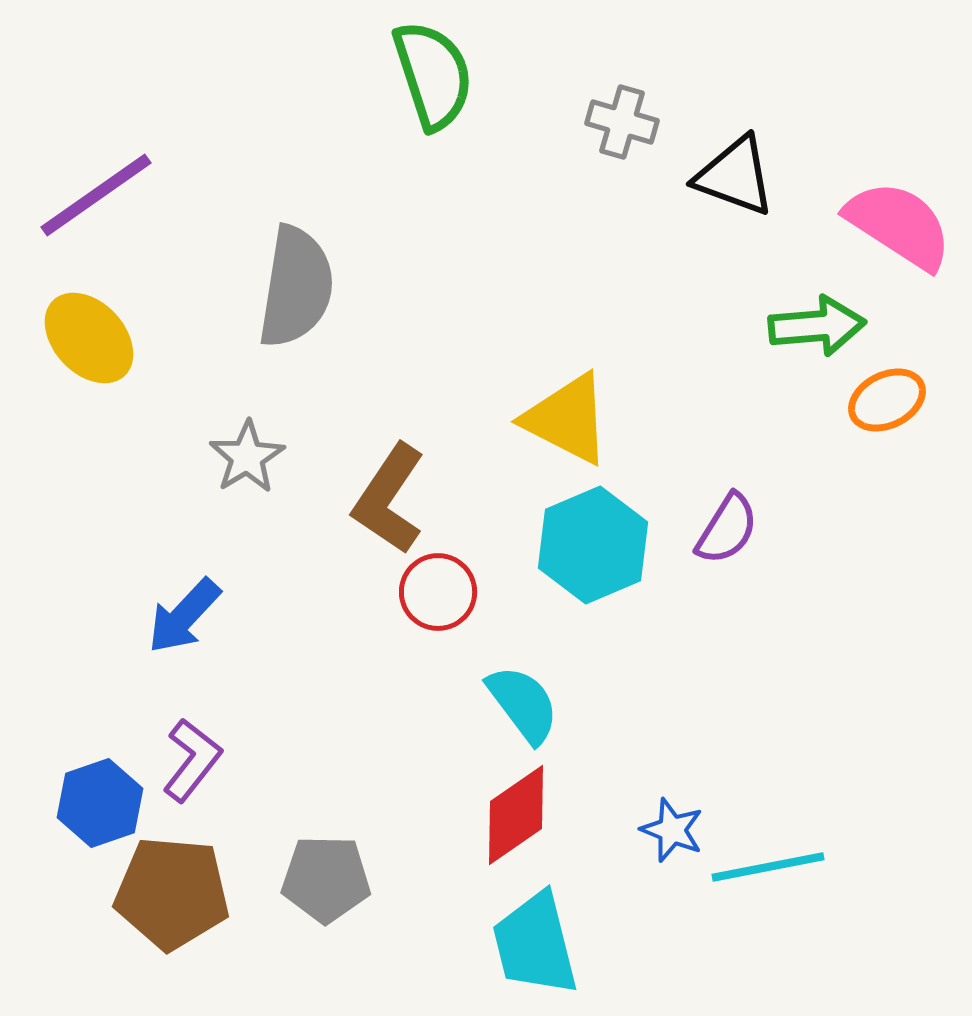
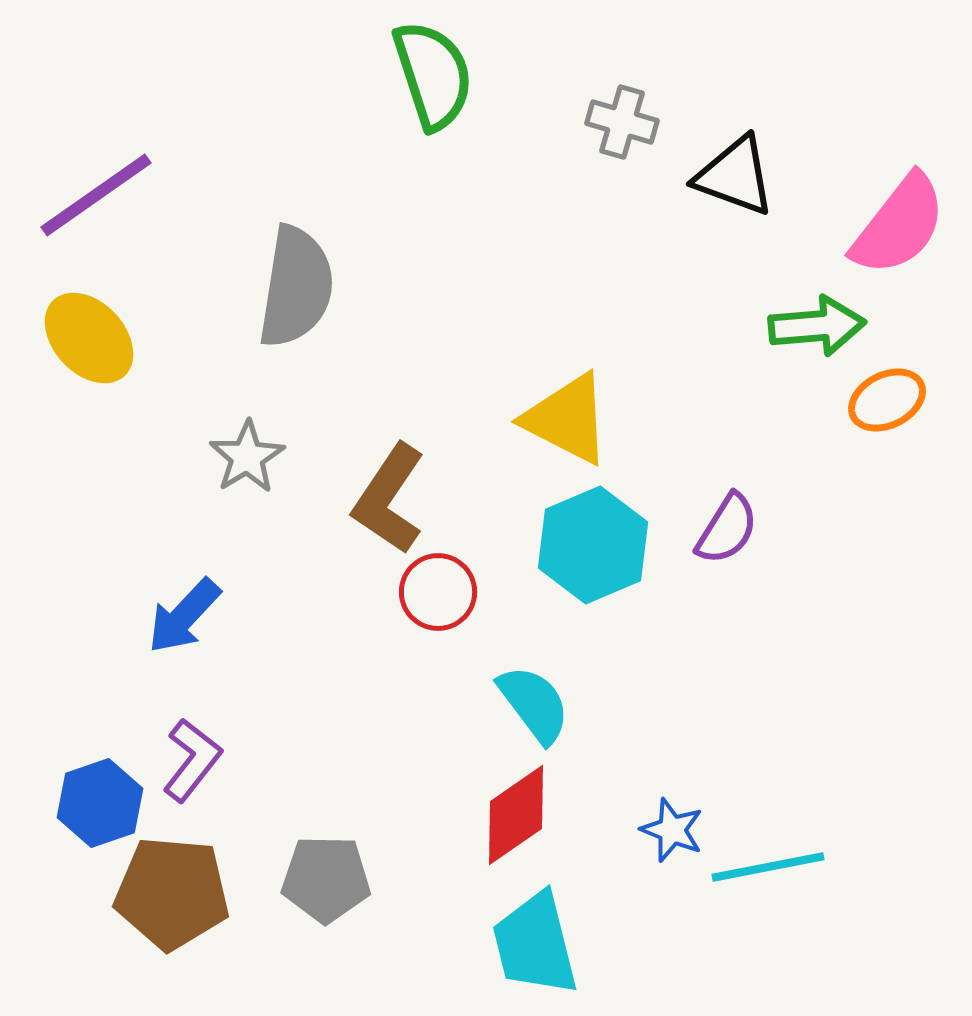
pink semicircle: rotated 95 degrees clockwise
cyan semicircle: moved 11 px right
